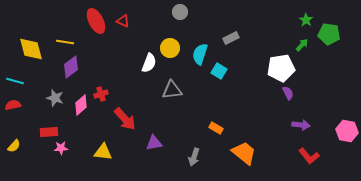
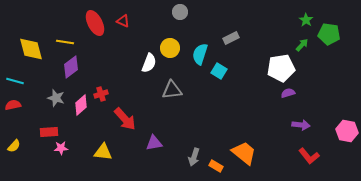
red ellipse: moved 1 px left, 2 px down
purple semicircle: rotated 80 degrees counterclockwise
gray star: moved 1 px right
orange rectangle: moved 38 px down
